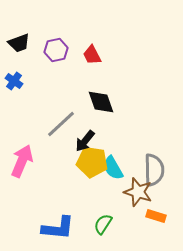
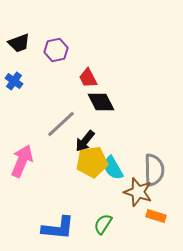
red trapezoid: moved 4 px left, 23 px down
black diamond: rotated 8 degrees counterclockwise
yellow pentagon: rotated 16 degrees counterclockwise
